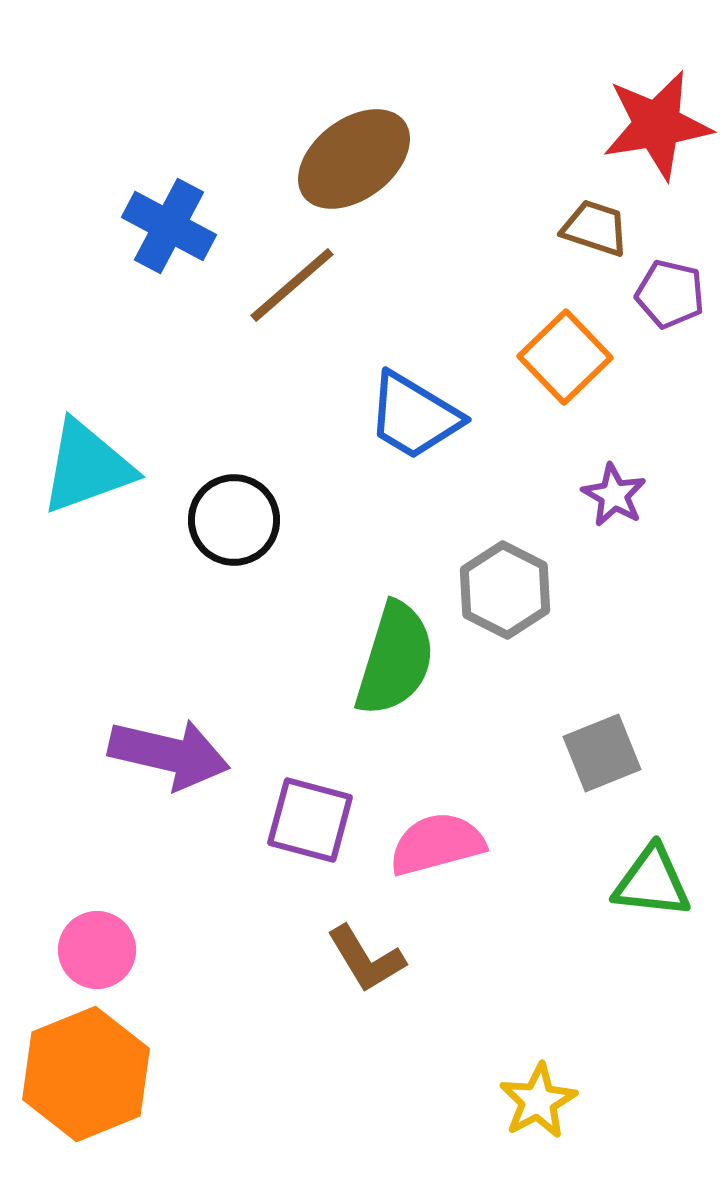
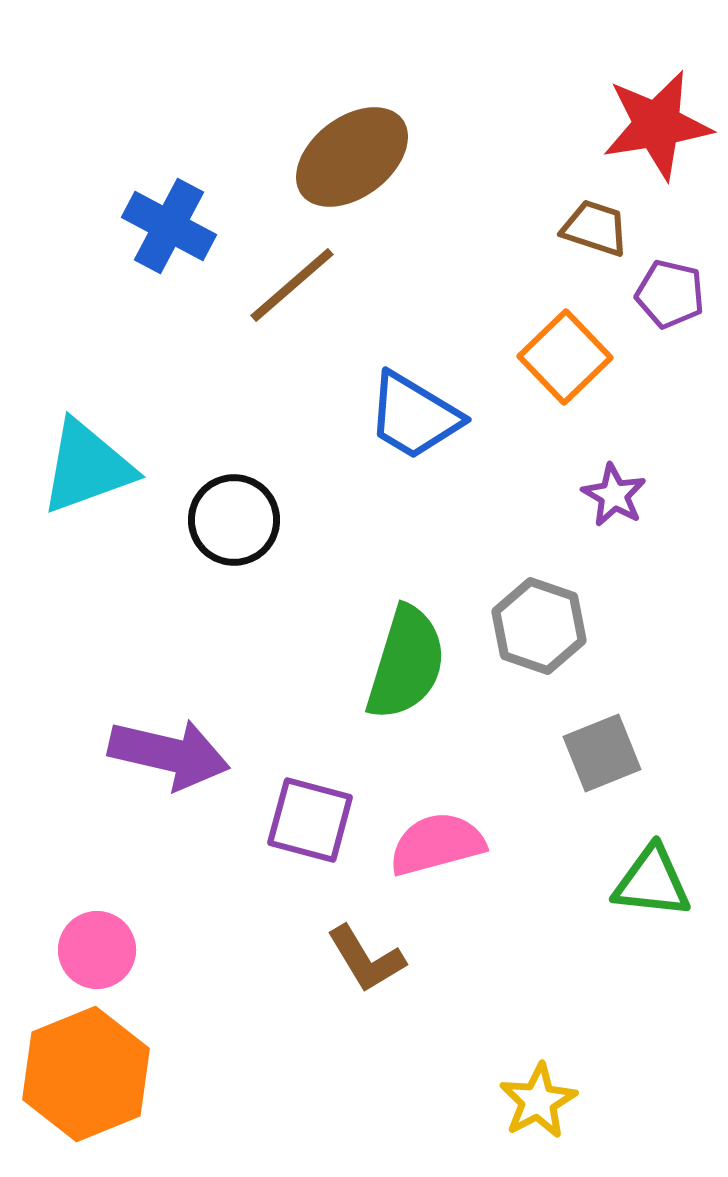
brown ellipse: moved 2 px left, 2 px up
gray hexagon: moved 34 px right, 36 px down; rotated 8 degrees counterclockwise
green semicircle: moved 11 px right, 4 px down
